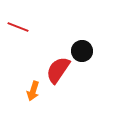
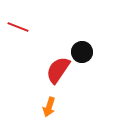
black circle: moved 1 px down
orange arrow: moved 16 px right, 16 px down
